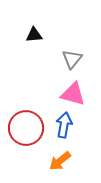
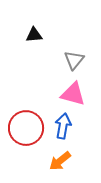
gray triangle: moved 2 px right, 1 px down
blue arrow: moved 1 px left, 1 px down
